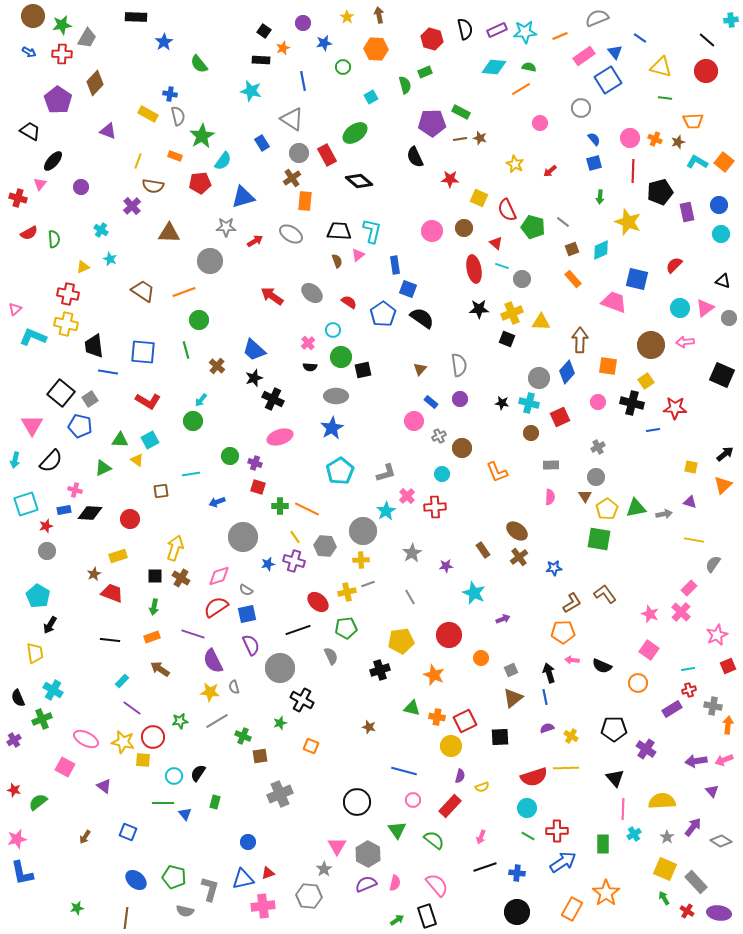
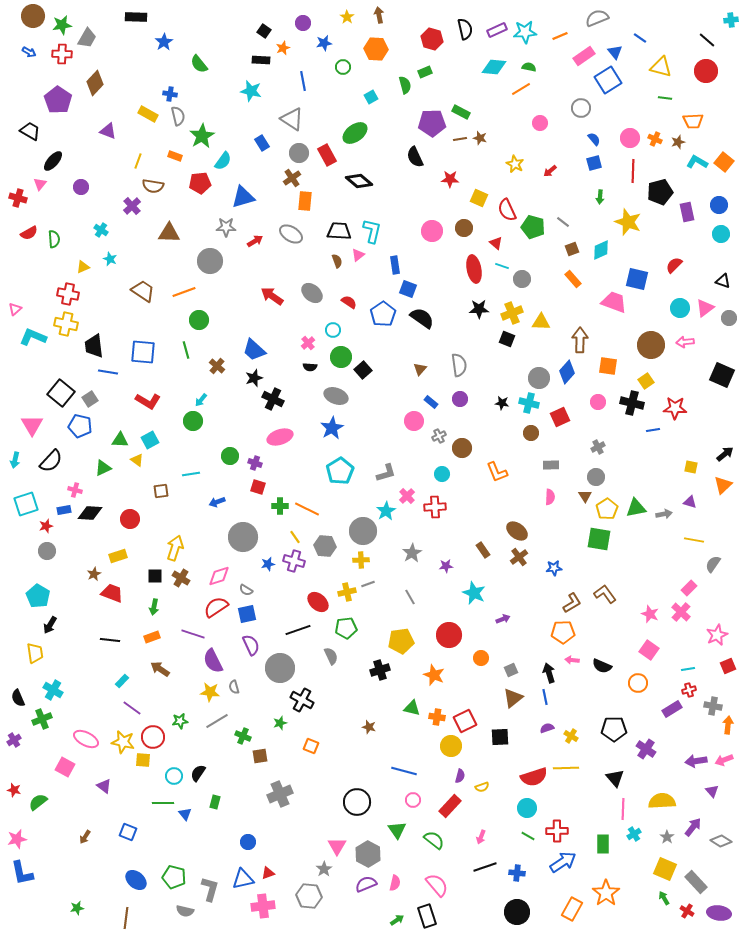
black square at (363, 370): rotated 30 degrees counterclockwise
gray ellipse at (336, 396): rotated 20 degrees clockwise
